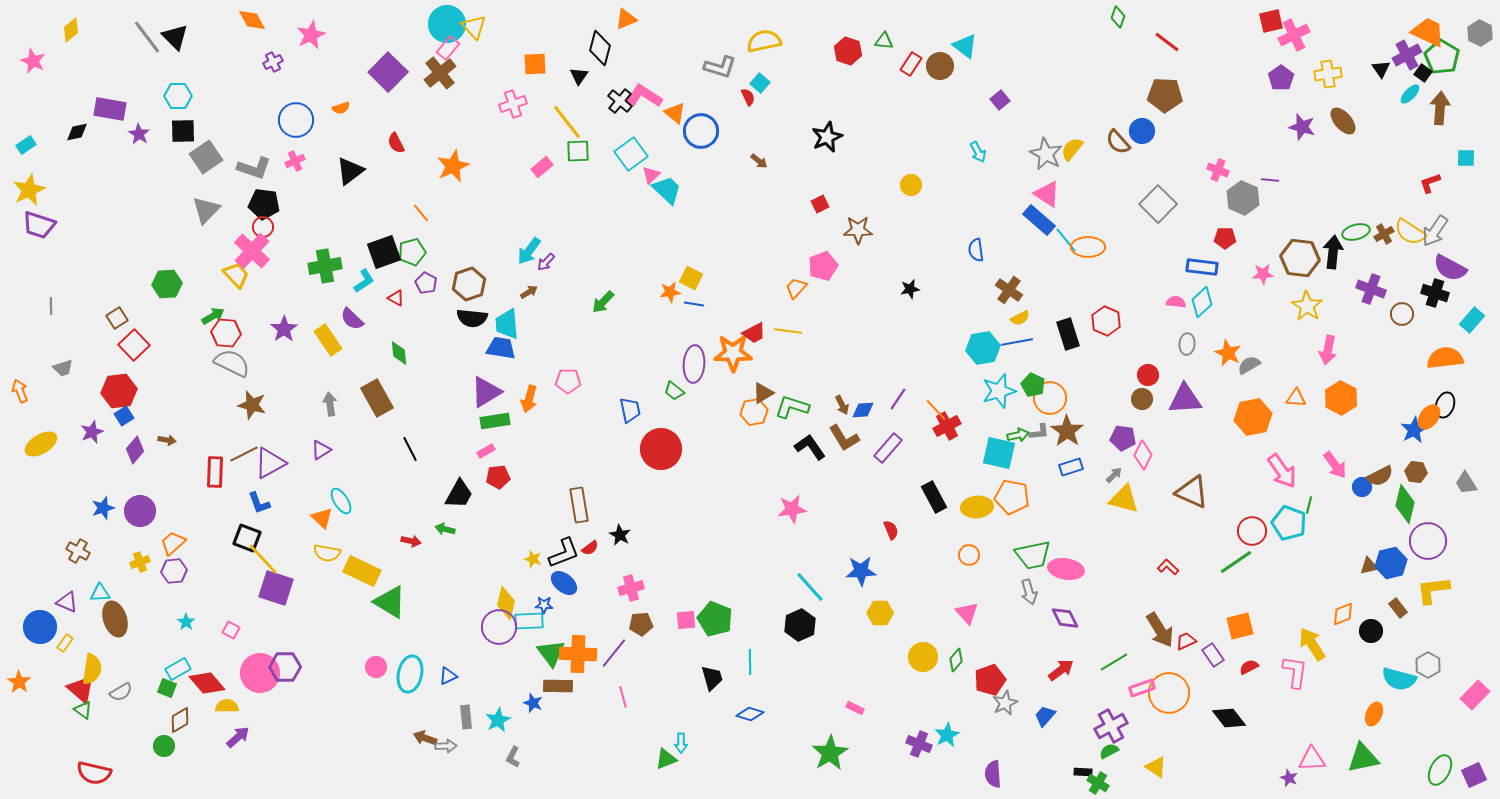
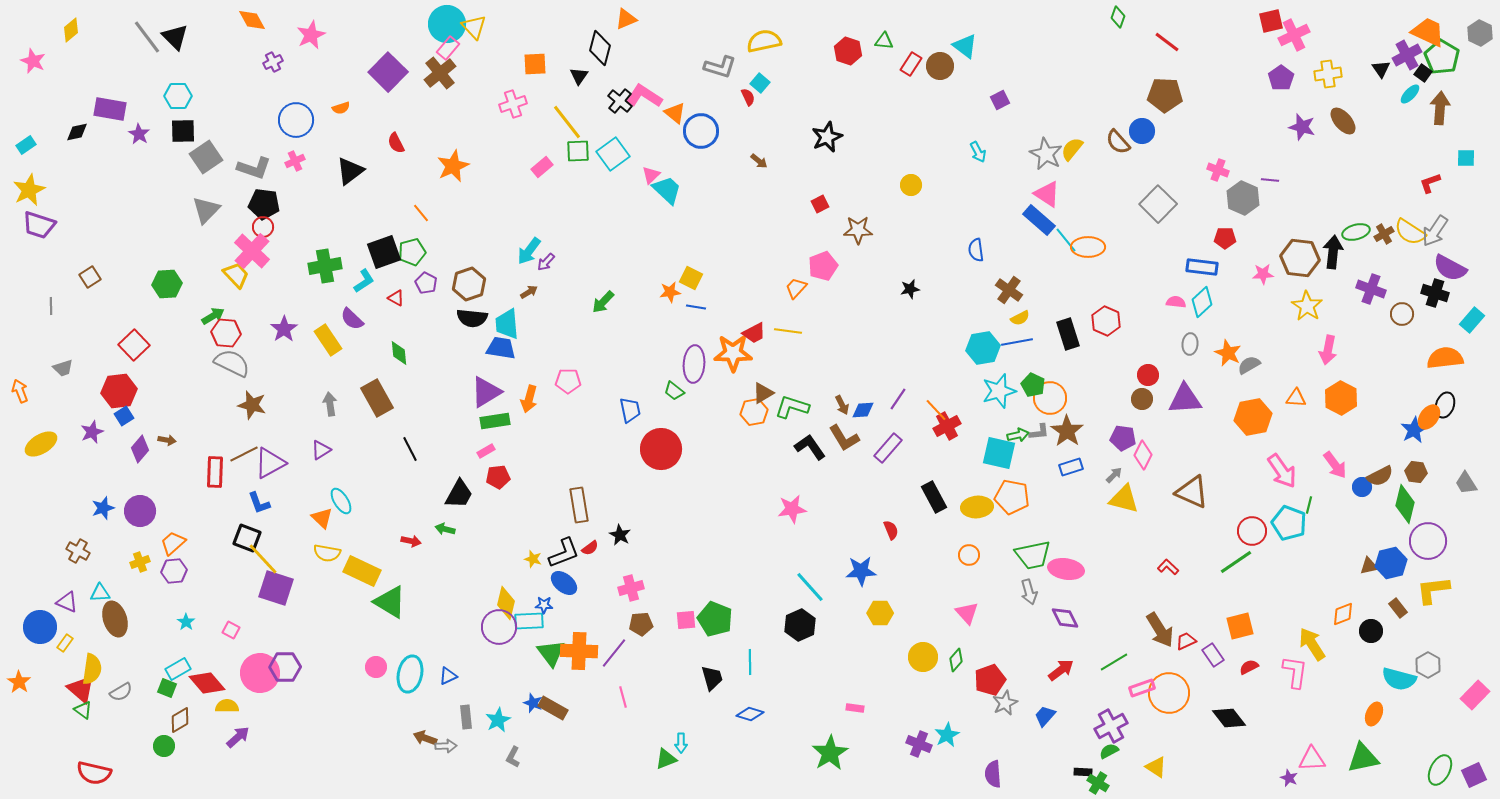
purple square at (1000, 100): rotated 12 degrees clockwise
cyan square at (631, 154): moved 18 px left
blue line at (694, 304): moved 2 px right, 3 px down
brown square at (117, 318): moved 27 px left, 41 px up
gray ellipse at (1187, 344): moved 3 px right
purple diamond at (135, 450): moved 5 px right, 1 px up
orange cross at (578, 654): moved 1 px right, 3 px up
brown rectangle at (558, 686): moved 5 px left, 22 px down; rotated 28 degrees clockwise
pink rectangle at (855, 708): rotated 18 degrees counterclockwise
